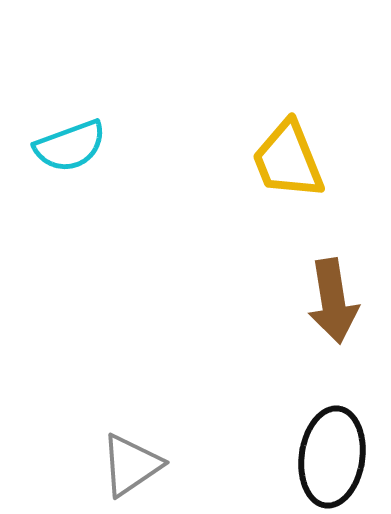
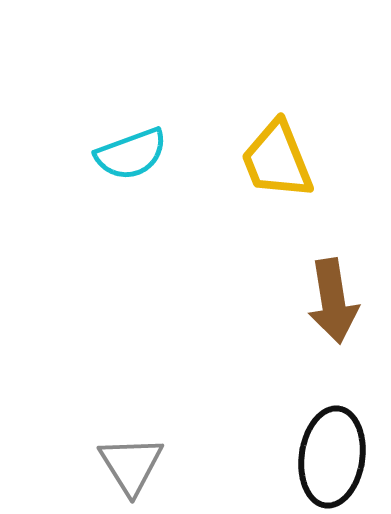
cyan semicircle: moved 61 px right, 8 px down
yellow trapezoid: moved 11 px left
gray triangle: rotated 28 degrees counterclockwise
